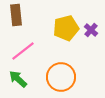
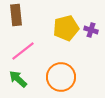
purple cross: rotated 24 degrees counterclockwise
